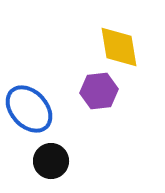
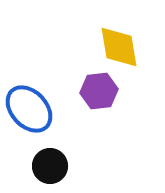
black circle: moved 1 px left, 5 px down
